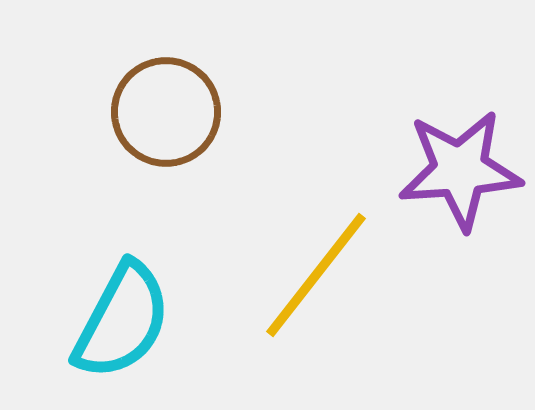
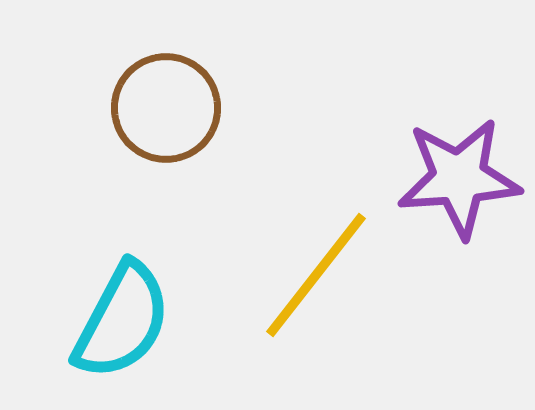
brown circle: moved 4 px up
purple star: moved 1 px left, 8 px down
